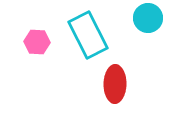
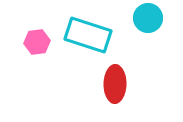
cyan rectangle: rotated 45 degrees counterclockwise
pink hexagon: rotated 10 degrees counterclockwise
